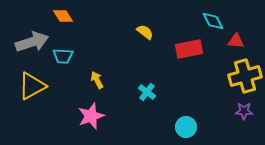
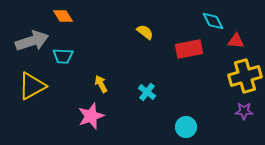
gray arrow: moved 1 px up
yellow arrow: moved 4 px right, 4 px down
